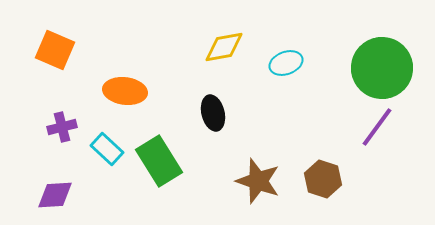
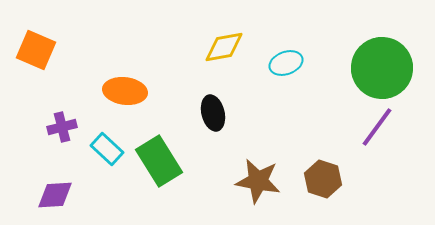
orange square: moved 19 px left
brown star: rotated 9 degrees counterclockwise
